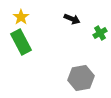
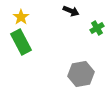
black arrow: moved 1 px left, 8 px up
green cross: moved 3 px left, 5 px up
gray hexagon: moved 4 px up
